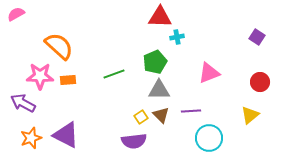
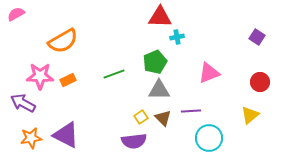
orange semicircle: moved 4 px right, 5 px up; rotated 108 degrees clockwise
orange rectangle: rotated 21 degrees counterclockwise
brown triangle: moved 2 px right, 3 px down
orange star: rotated 10 degrees clockwise
